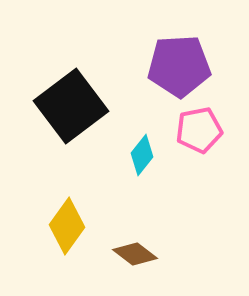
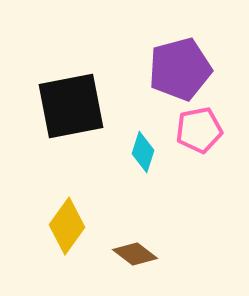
purple pentagon: moved 1 px right, 3 px down; rotated 12 degrees counterclockwise
black square: rotated 26 degrees clockwise
cyan diamond: moved 1 px right, 3 px up; rotated 21 degrees counterclockwise
